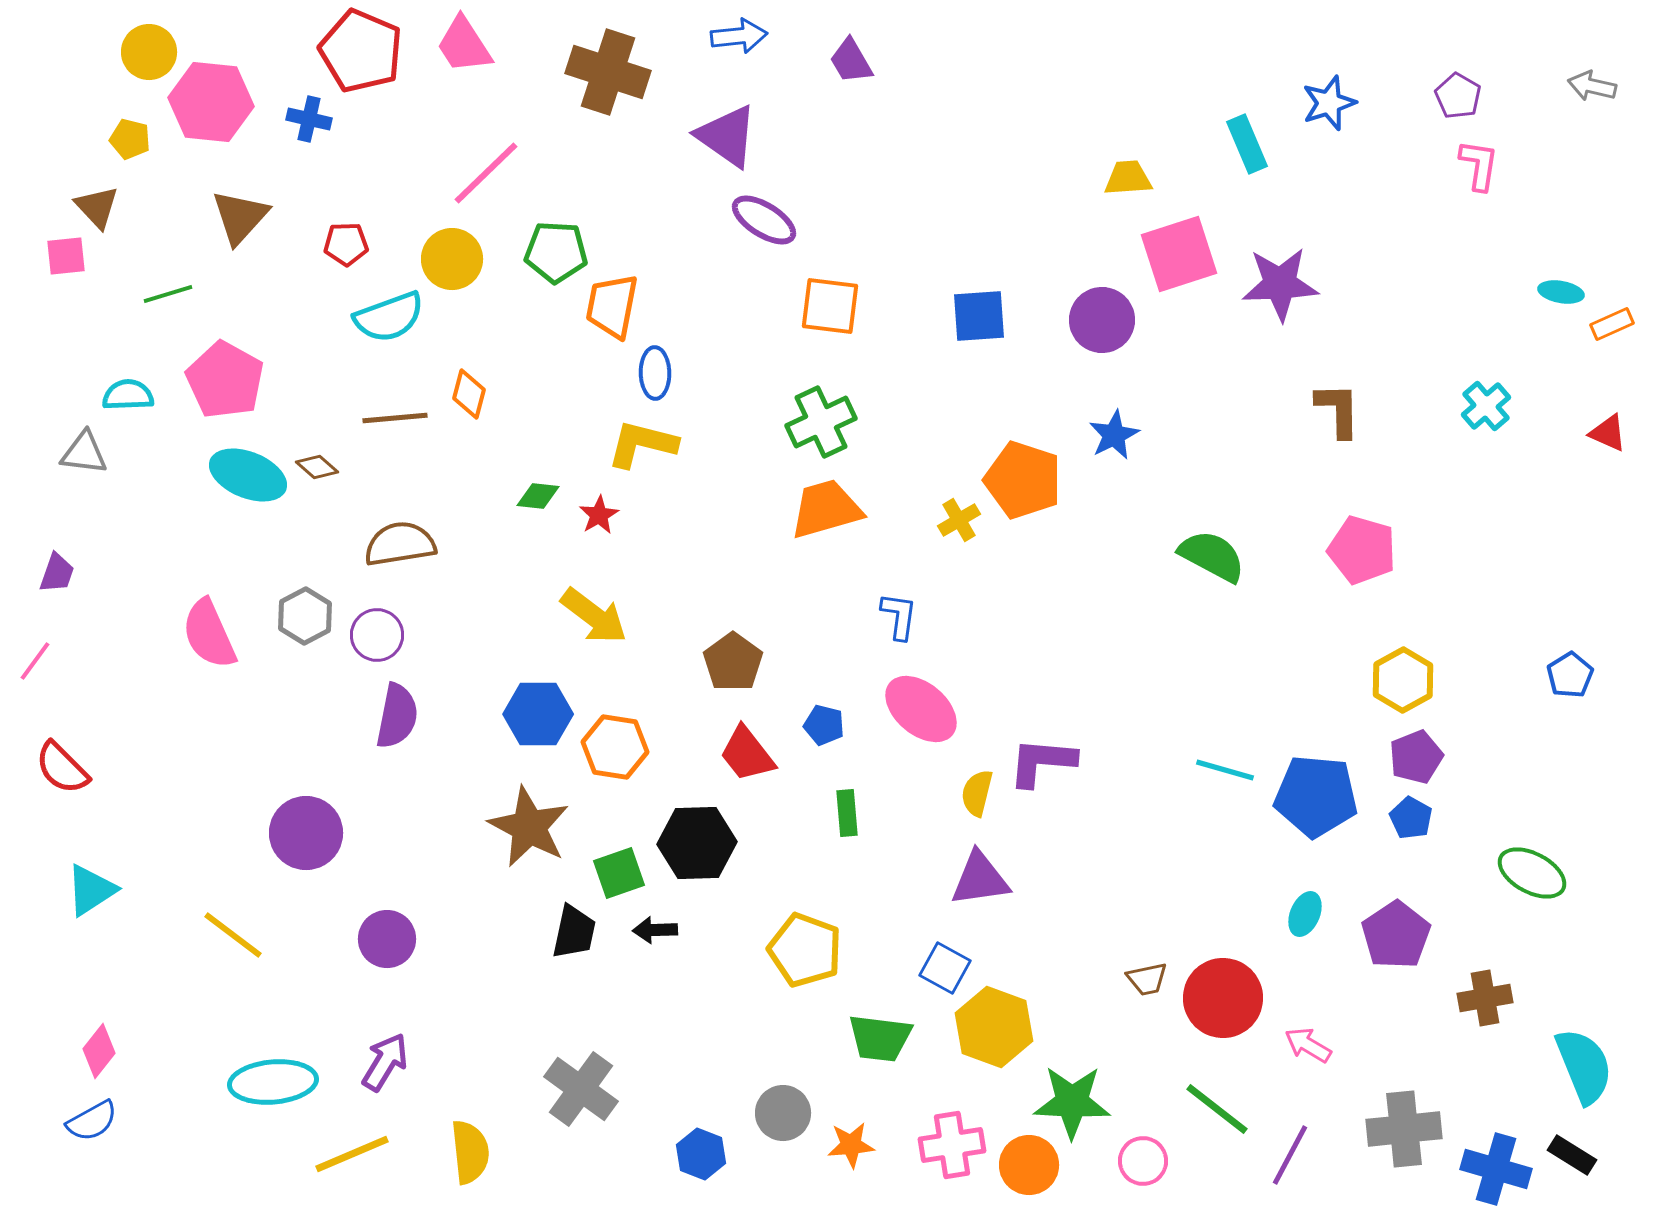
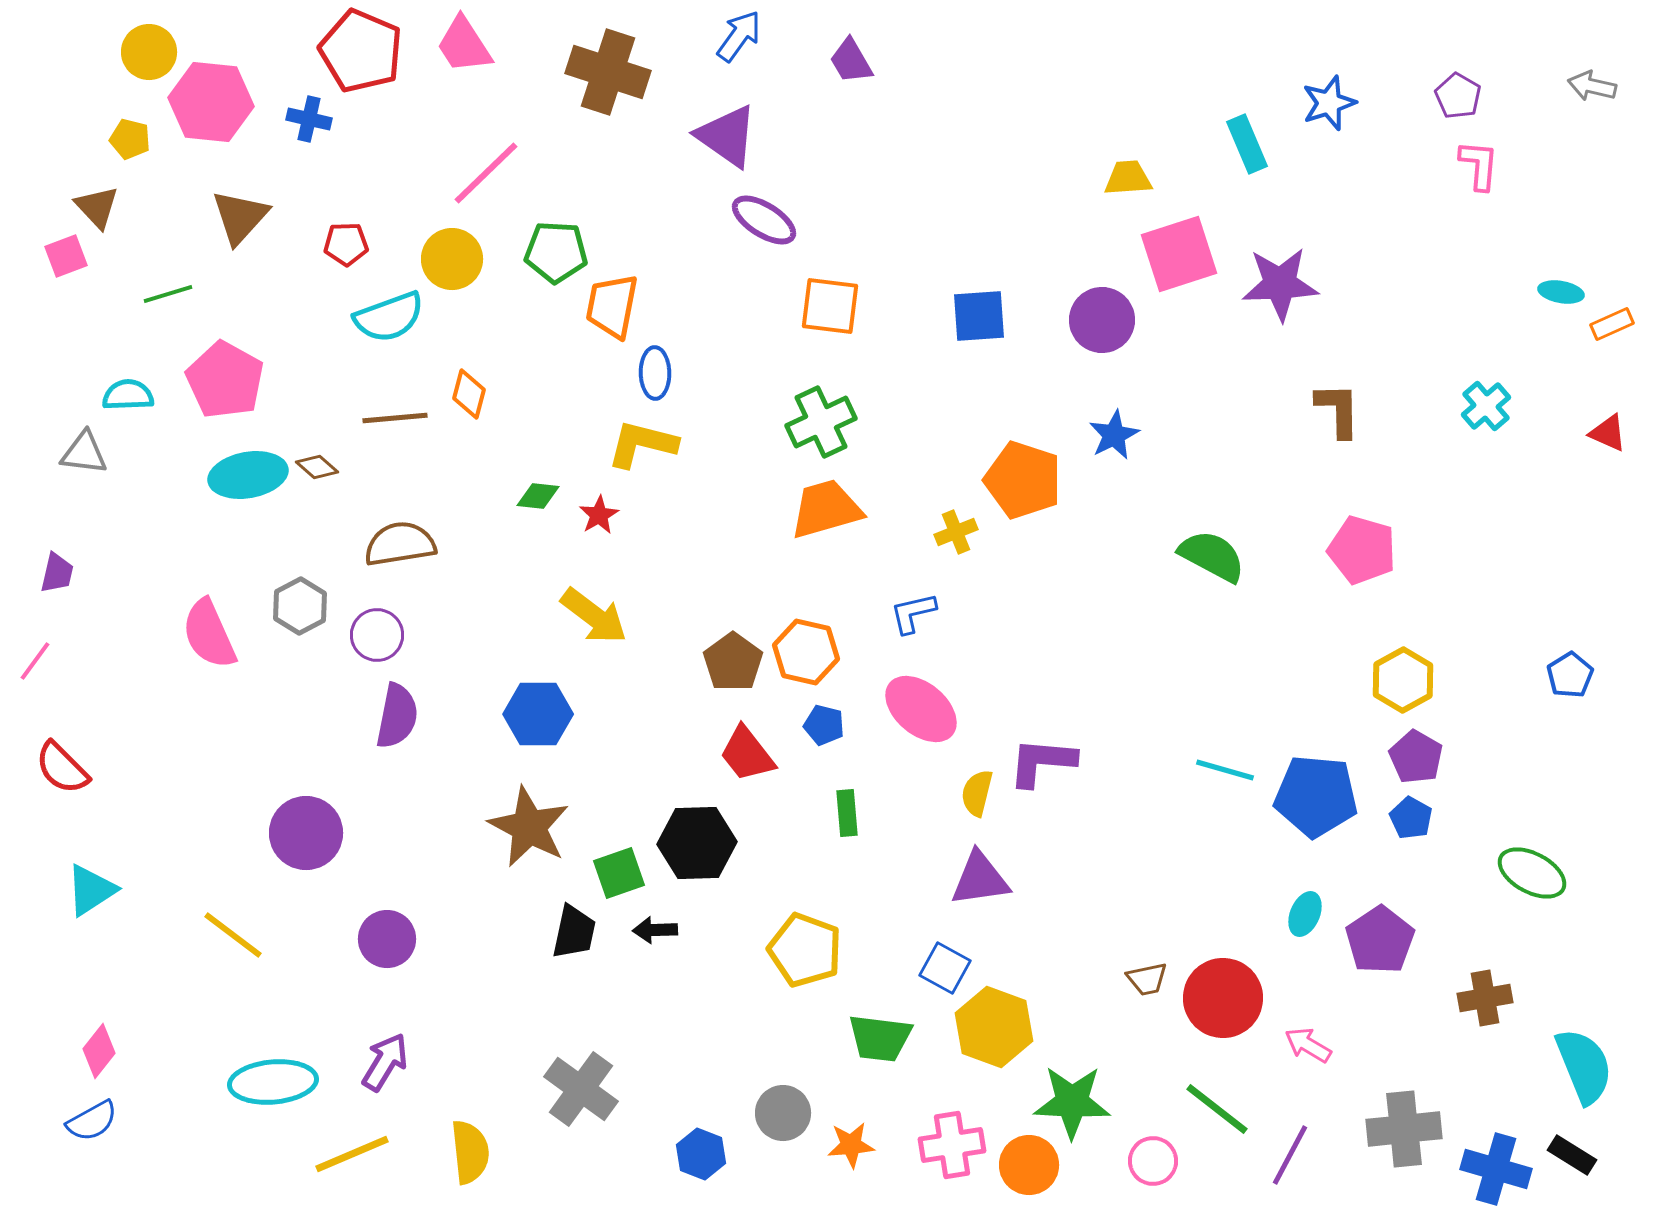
blue arrow at (739, 36): rotated 48 degrees counterclockwise
pink L-shape at (1479, 165): rotated 4 degrees counterclockwise
pink square at (66, 256): rotated 15 degrees counterclockwise
cyan ellipse at (248, 475): rotated 32 degrees counterclockwise
yellow cross at (959, 520): moved 3 px left, 12 px down; rotated 9 degrees clockwise
purple trapezoid at (57, 573): rotated 6 degrees counterclockwise
gray hexagon at (305, 616): moved 5 px left, 10 px up
blue L-shape at (899, 616): moved 14 px right, 3 px up; rotated 111 degrees counterclockwise
orange hexagon at (615, 747): moved 191 px right, 95 px up; rotated 4 degrees clockwise
purple pentagon at (1416, 757): rotated 20 degrees counterclockwise
purple pentagon at (1396, 935): moved 16 px left, 5 px down
pink circle at (1143, 1161): moved 10 px right
